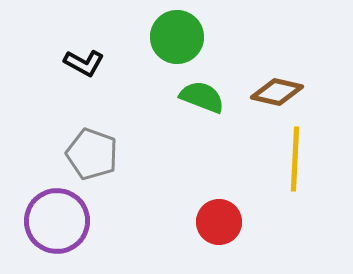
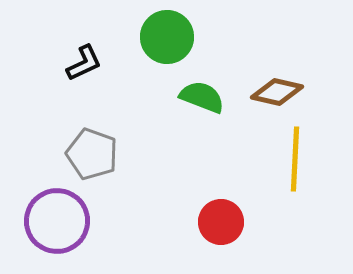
green circle: moved 10 px left
black L-shape: rotated 54 degrees counterclockwise
red circle: moved 2 px right
